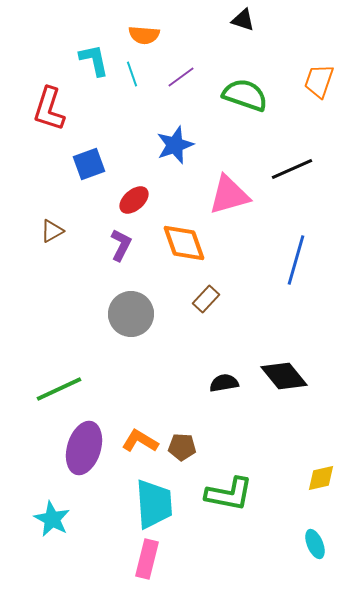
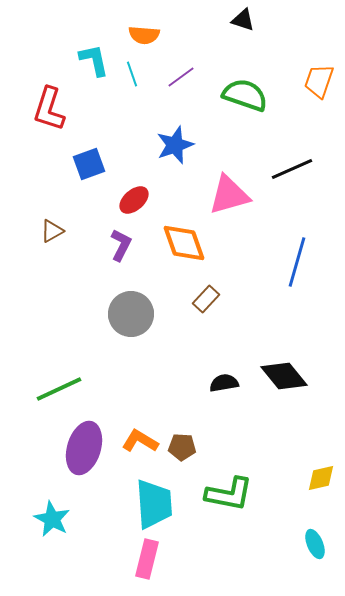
blue line: moved 1 px right, 2 px down
